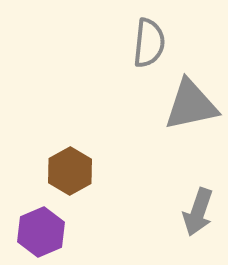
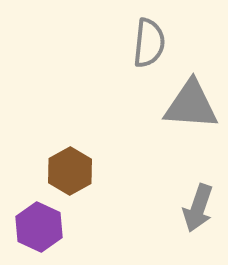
gray triangle: rotated 16 degrees clockwise
gray arrow: moved 4 px up
purple hexagon: moved 2 px left, 5 px up; rotated 12 degrees counterclockwise
